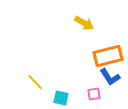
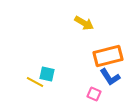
yellow line: rotated 18 degrees counterclockwise
pink square: rotated 32 degrees clockwise
cyan square: moved 14 px left, 24 px up
